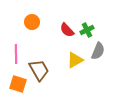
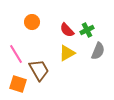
pink line: rotated 30 degrees counterclockwise
yellow triangle: moved 8 px left, 7 px up
